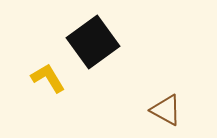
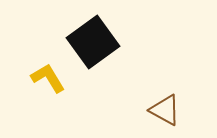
brown triangle: moved 1 px left
